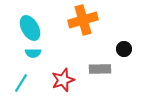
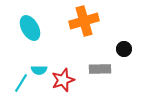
orange cross: moved 1 px right, 1 px down
cyan semicircle: moved 6 px right, 17 px down
